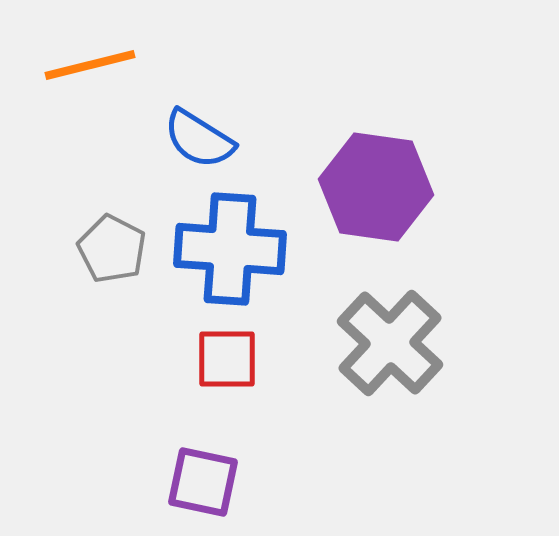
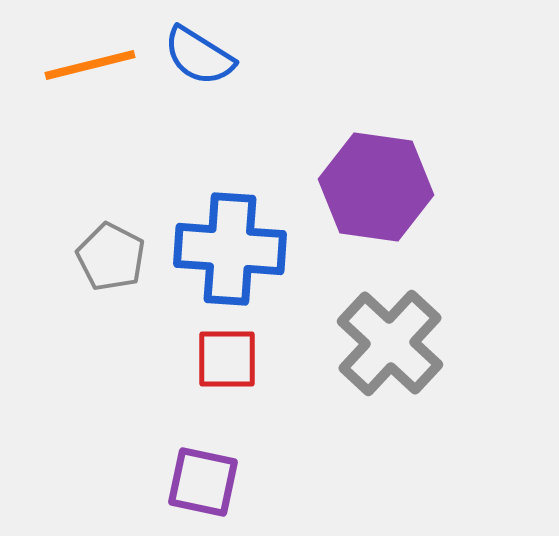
blue semicircle: moved 83 px up
gray pentagon: moved 1 px left, 8 px down
